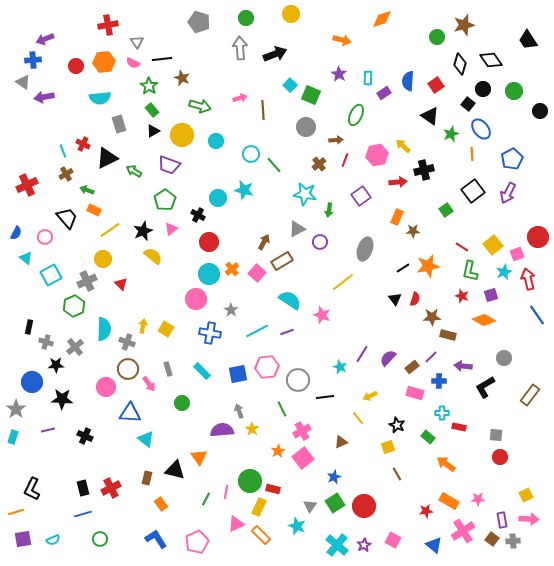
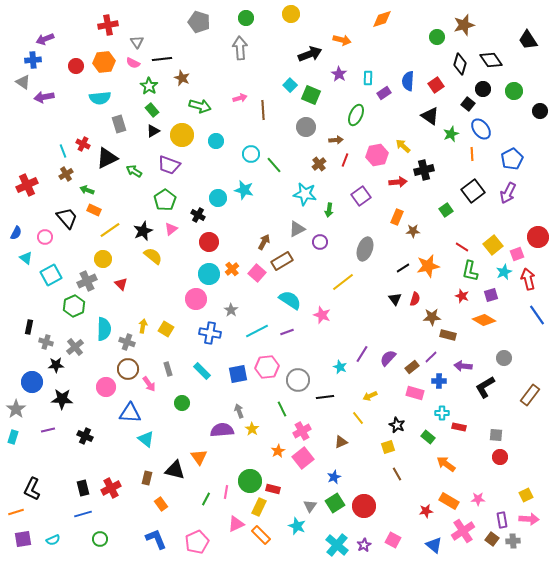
black arrow at (275, 54): moved 35 px right
blue L-shape at (156, 539): rotated 10 degrees clockwise
